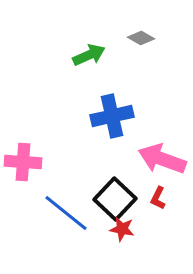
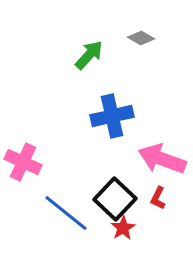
green arrow: rotated 24 degrees counterclockwise
pink cross: rotated 21 degrees clockwise
red star: moved 1 px right, 1 px up; rotated 30 degrees clockwise
